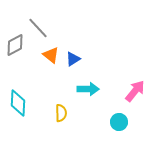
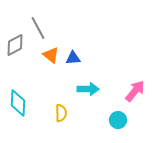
gray line: rotated 15 degrees clockwise
blue triangle: moved 1 px up; rotated 28 degrees clockwise
cyan circle: moved 1 px left, 2 px up
